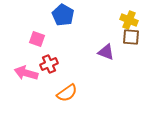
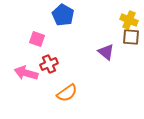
purple triangle: rotated 18 degrees clockwise
